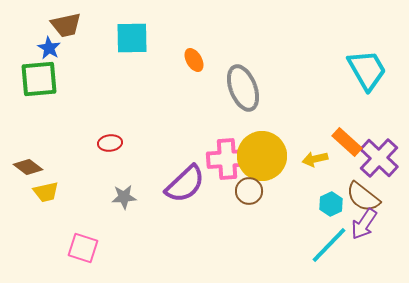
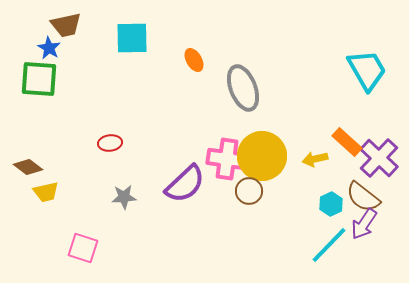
green square: rotated 9 degrees clockwise
pink cross: rotated 12 degrees clockwise
